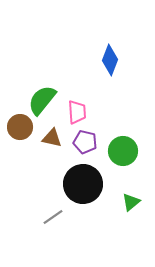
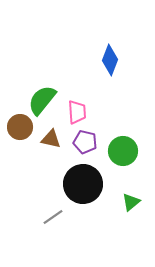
brown triangle: moved 1 px left, 1 px down
